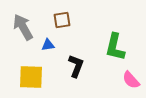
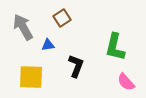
brown square: moved 2 px up; rotated 24 degrees counterclockwise
pink semicircle: moved 5 px left, 2 px down
